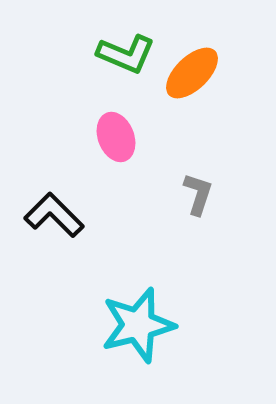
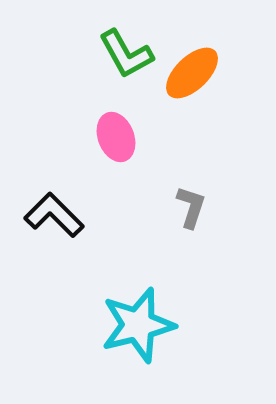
green L-shape: rotated 38 degrees clockwise
gray L-shape: moved 7 px left, 13 px down
